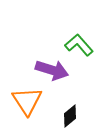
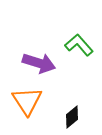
purple arrow: moved 13 px left, 7 px up
black diamond: moved 2 px right, 1 px down
